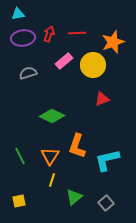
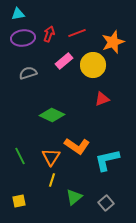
red line: rotated 18 degrees counterclockwise
green diamond: moved 1 px up
orange L-shape: rotated 75 degrees counterclockwise
orange triangle: moved 1 px right, 1 px down
